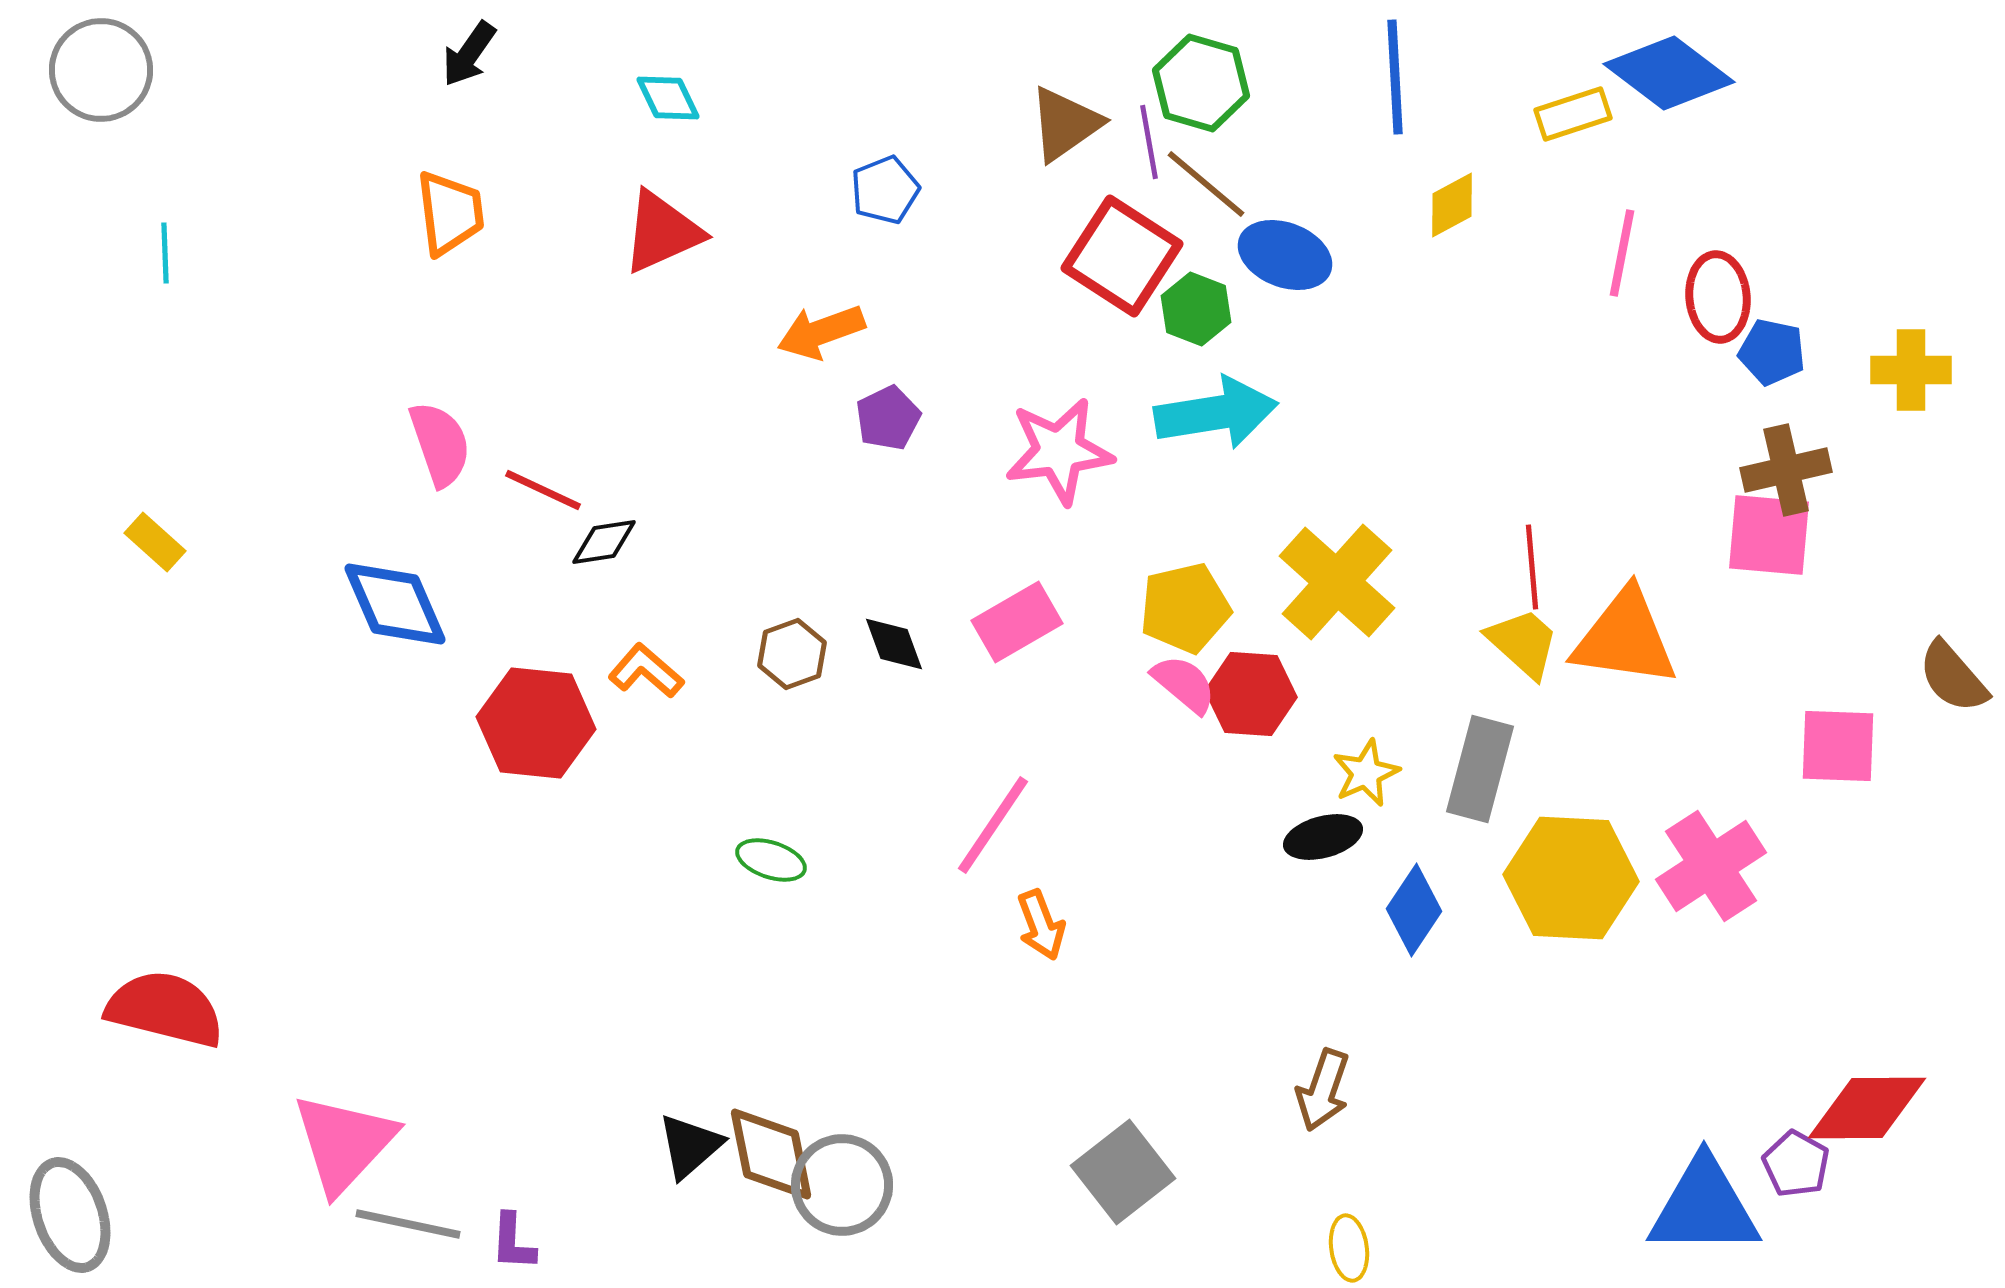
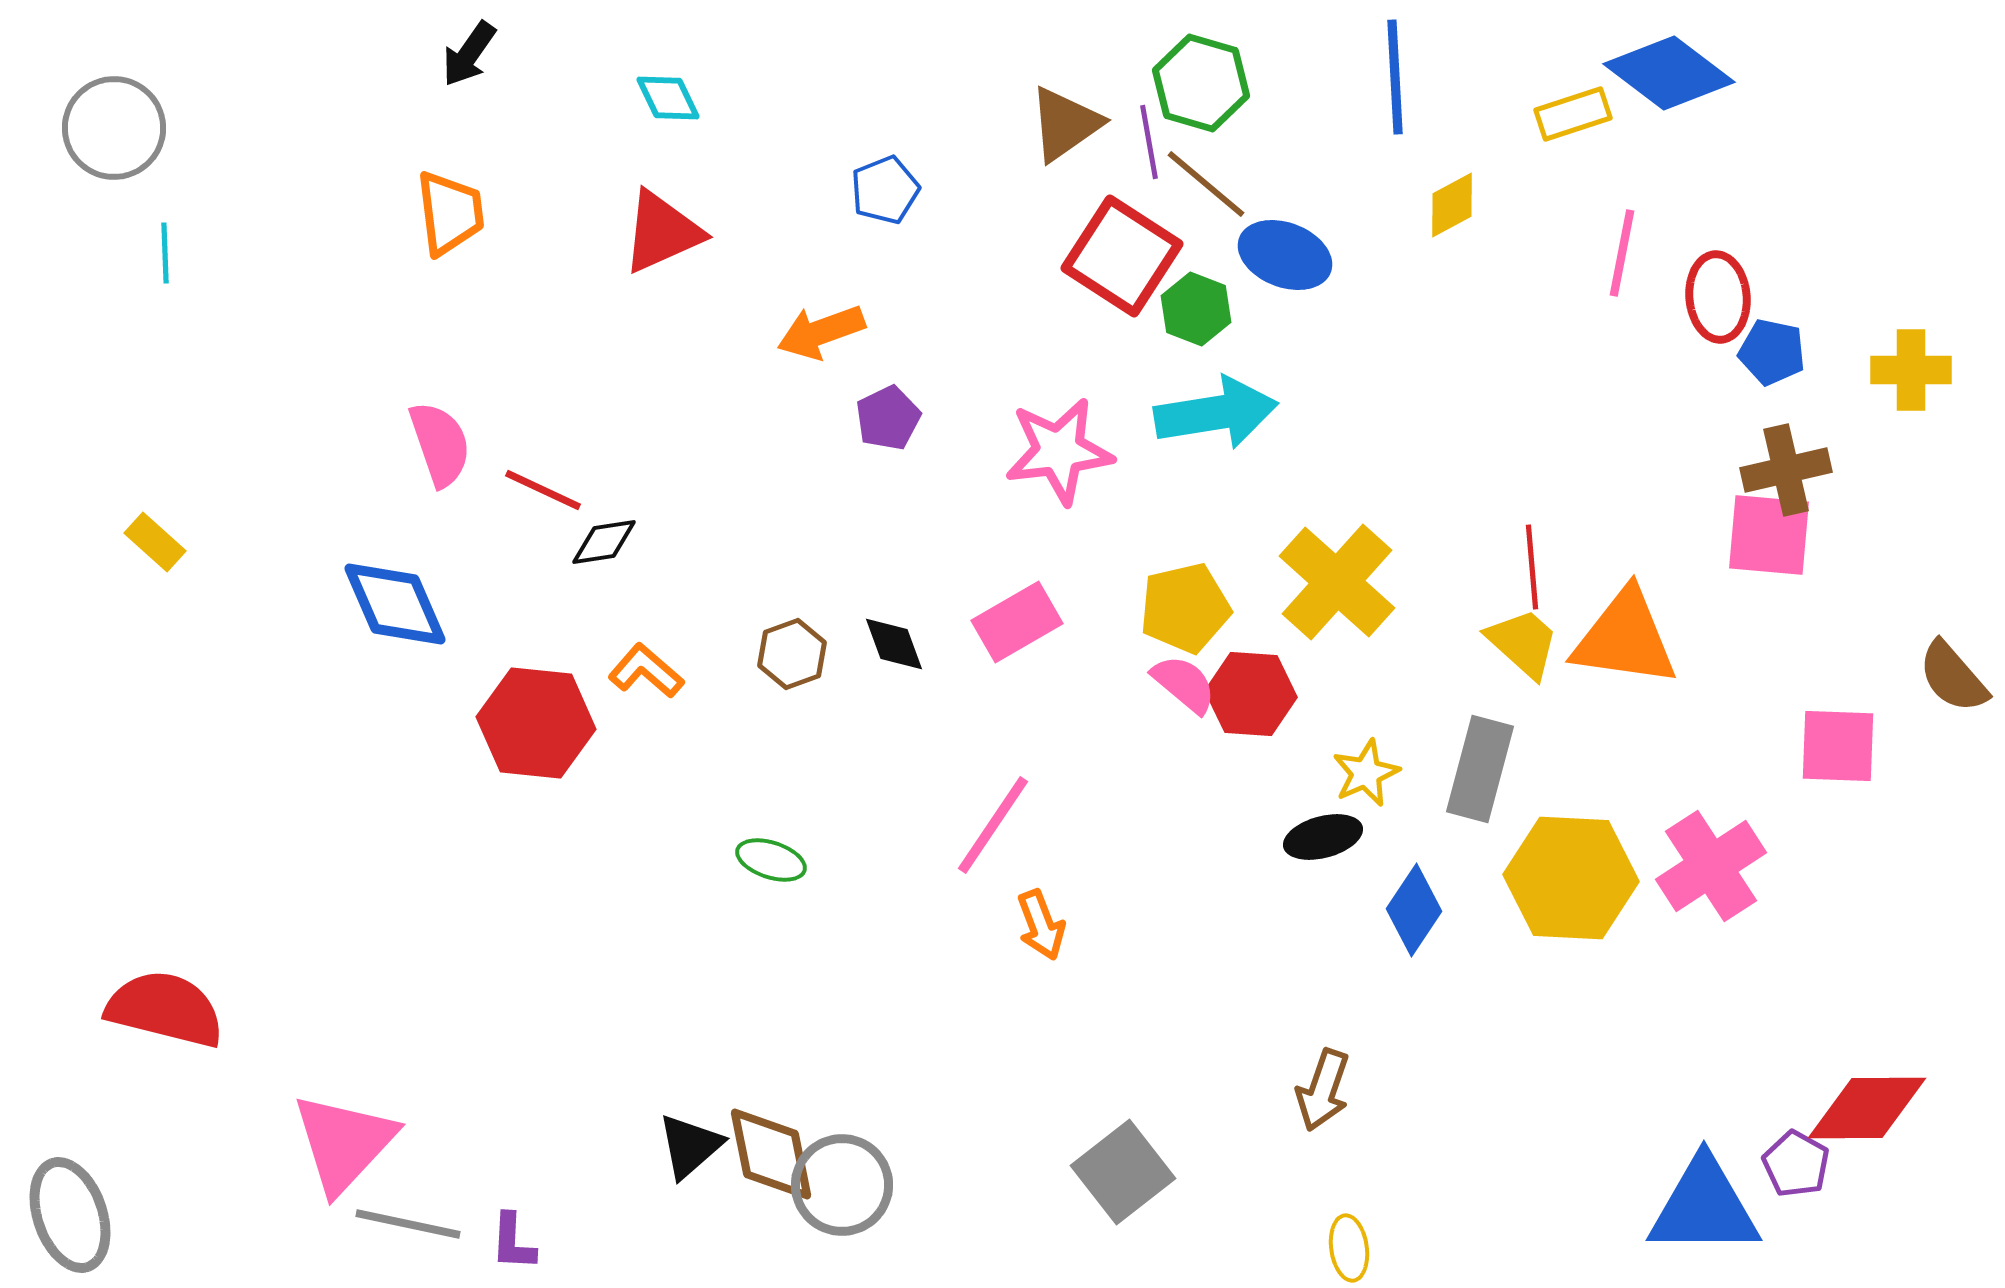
gray circle at (101, 70): moved 13 px right, 58 px down
